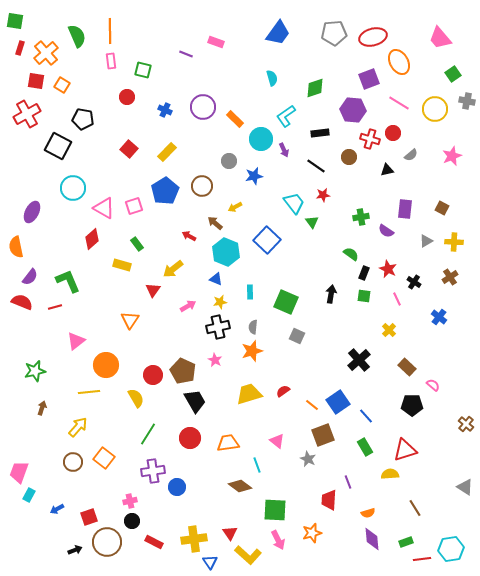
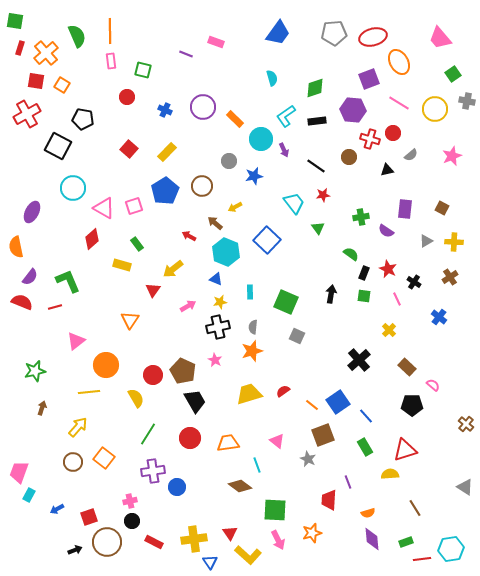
black rectangle at (320, 133): moved 3 px left, 12 px up
green triangle at (312, 222): moved 6 px right, 6 px down
